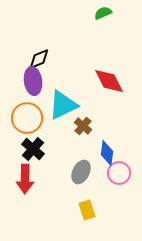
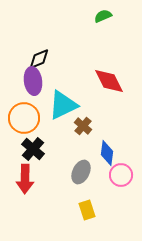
green semicircle: moved 3 px down
orange circle: moved 3 px left
pink circle: moved 2 px right, 2 px down
